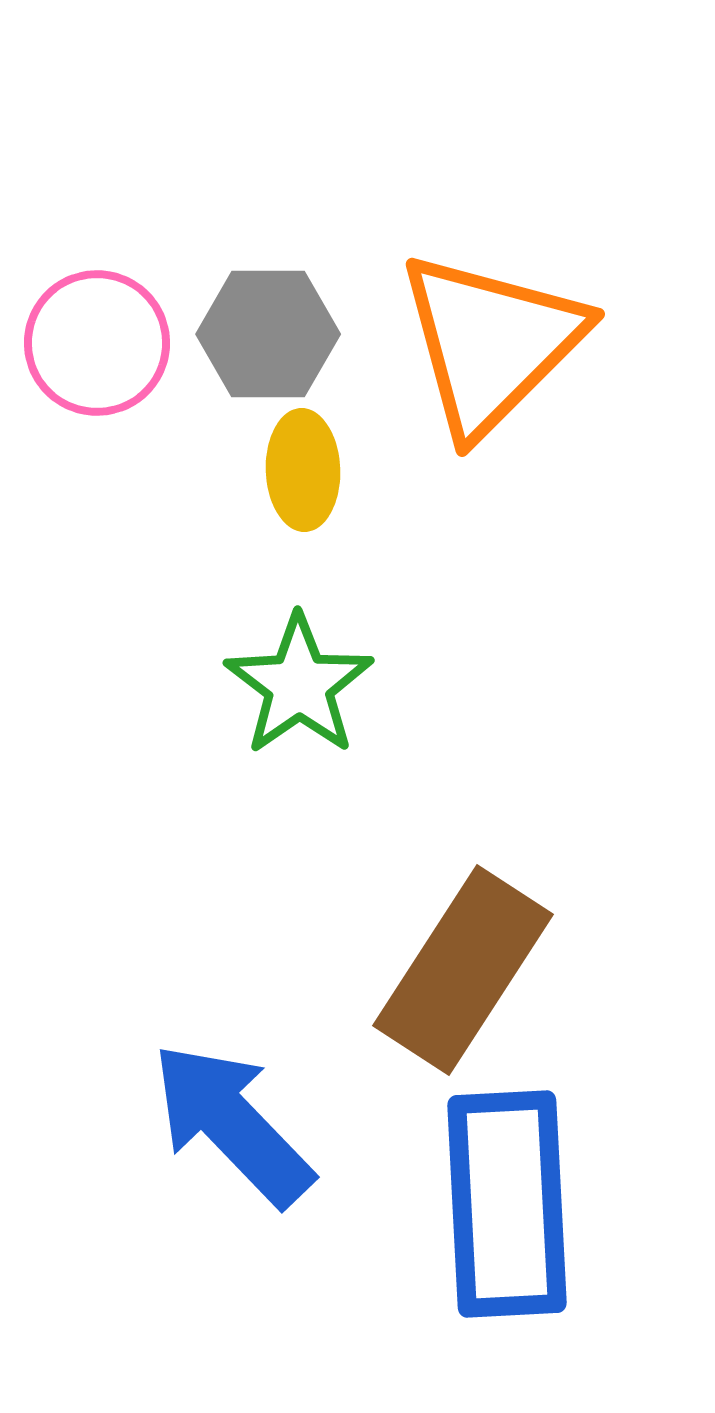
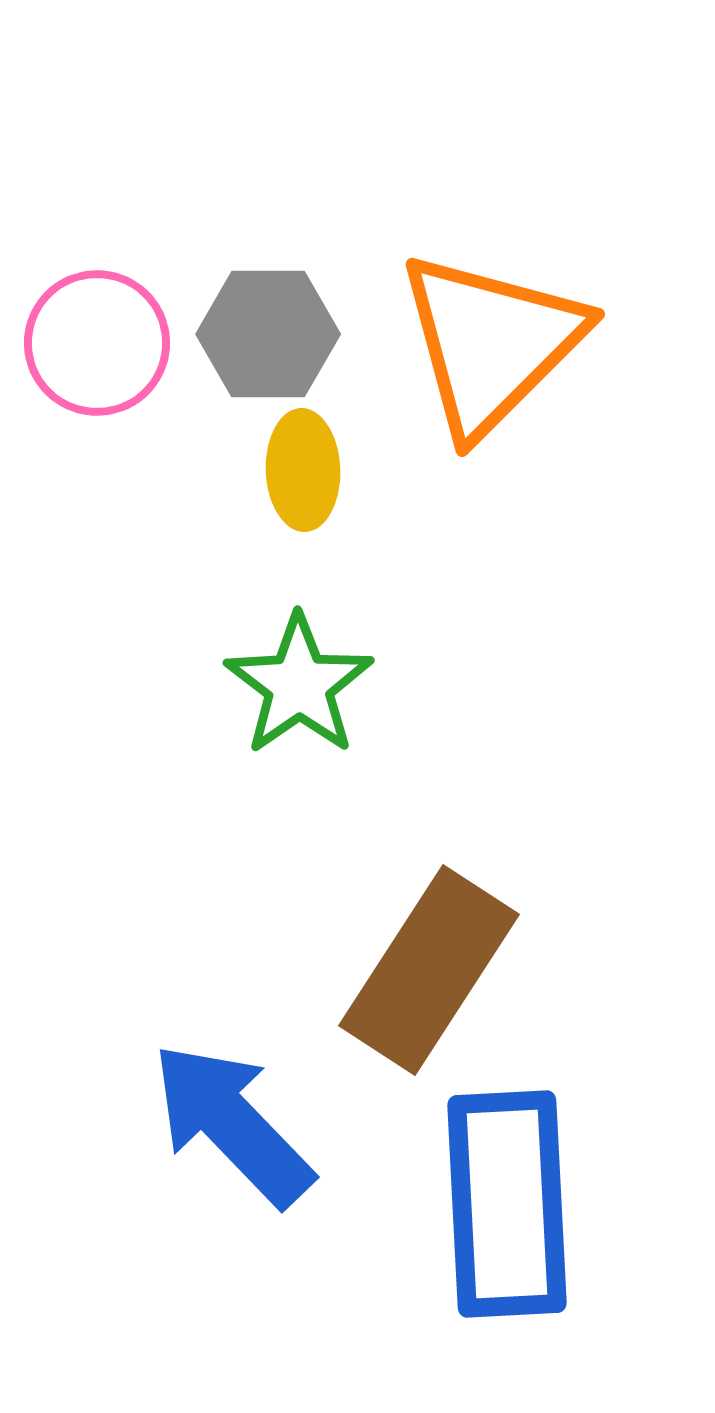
brown rectangle: moved 34 px left
